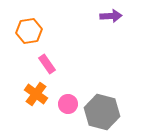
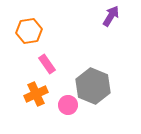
purple arrow: rotated 55 degrees counterclockwise
orange cross: rotated 30 degrees clockwise
pink circle: moved 1 px down
gray hexagon: moved 9 px left, 26 px up; rotated 8 degrees clockwise
